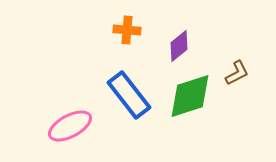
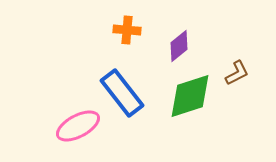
blue rectangle: moved 7 px left, 2 px up
pink ellipse: moved 8 px right
